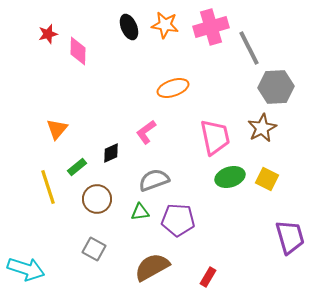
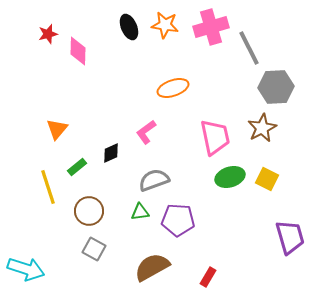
brown circle: moved 8 px left, 12 px down
